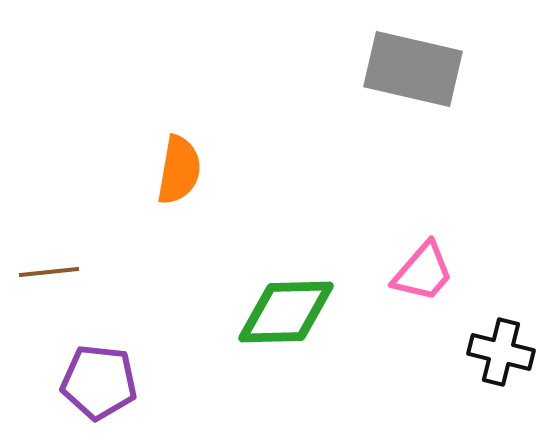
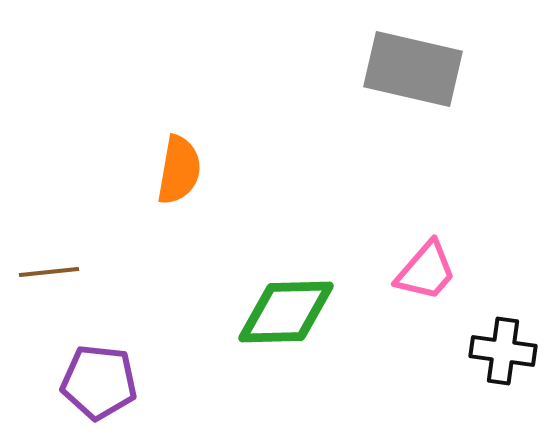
pink trapezoid: moved 3 px right, 1 px up
black cross: moved 2 px right, 1 px up; rotated 6 degrees counterclockwise
